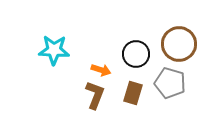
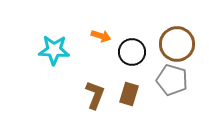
brown circle: moved 2 px left
black circle: moved 4 px left, 2 px up
orange arrow: moved 34 px up
gray pentagon: moved 2 px right, 3 px up
brown rectangle: moved 4 px left, 1 px down
